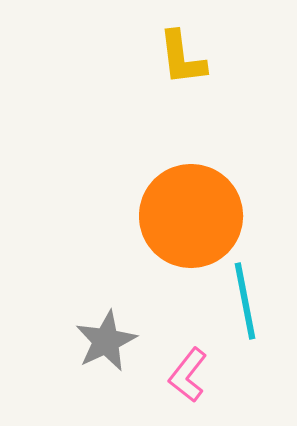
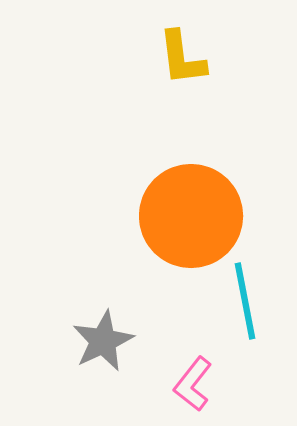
gray star: moved 3 px left
pink L-shape: moved 5 px right, 9 px down
